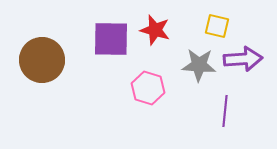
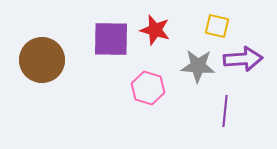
gray star: moved 1 px left, 1 px down
